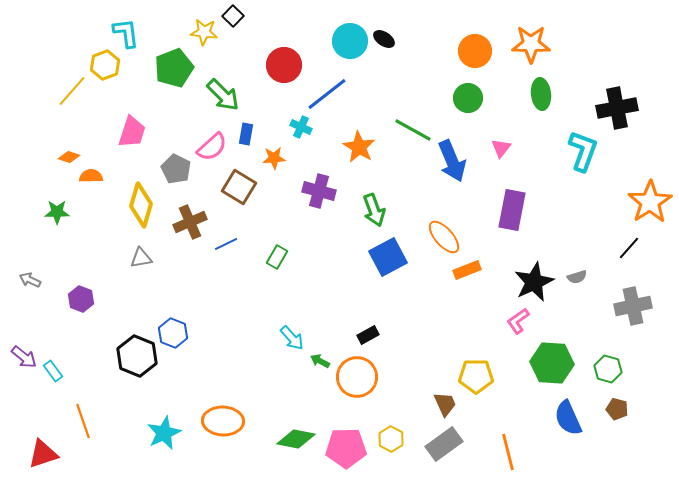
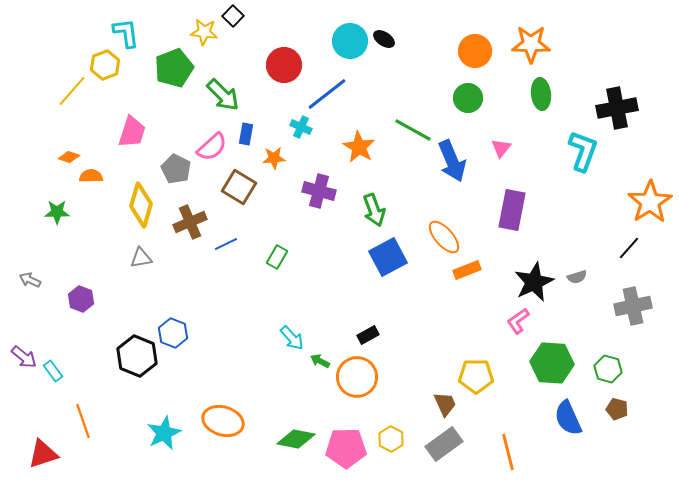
orange ellipse at (223, 421): rotated 15 degrees clockwise
